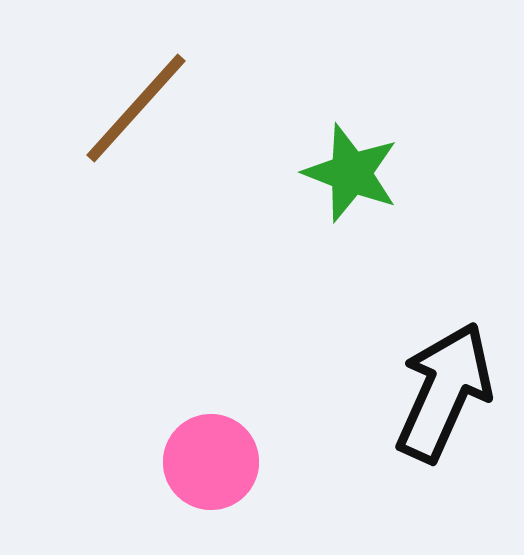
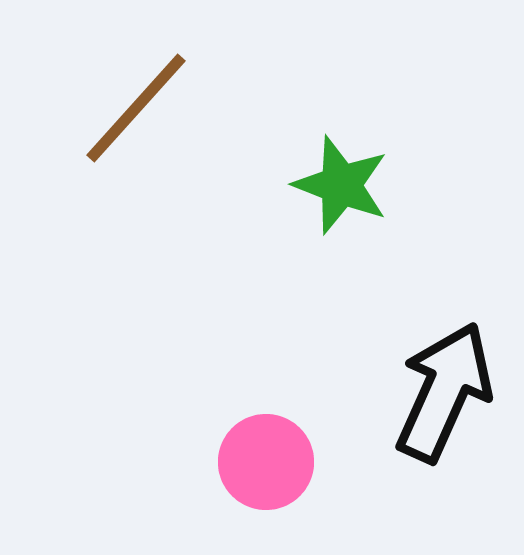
green star: moved 10 px left, 12 px down
pink circle: moved 55 px right
